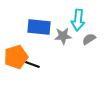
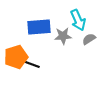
cyan arrow: rotated 30 degrees counterclockwise
blue rectangle: rotated 10 degrees counterclockwise
